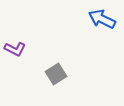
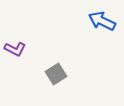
blue arrow: moved 2 px down
